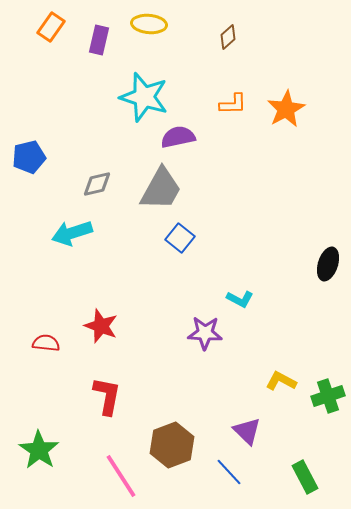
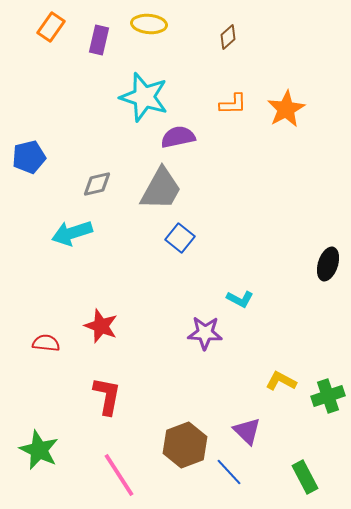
brown hexagon: moved 13 px right
green star: rotated 9 degrees counterclockwise
pink line: moved 2 px left, 1 px up
